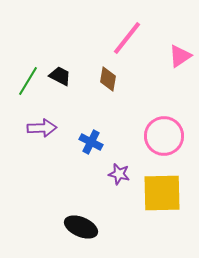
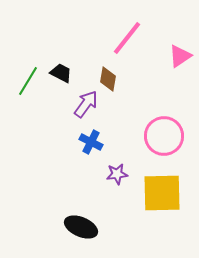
black trapezoid: moved 1 px right, 3 px up
purple arrow: moved 44 px right, 24 px up; rotated 52 degrees counterclockwise
purple star: moved 2 px left; rotated 20 degrees counterclockwise
